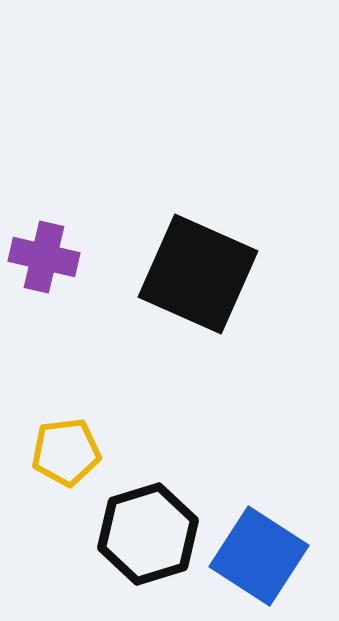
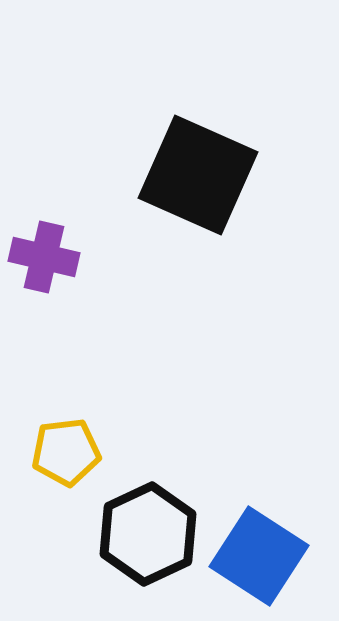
black square: moved 99 px up
black hexagon: rotated 8 degrees counterclockwise
